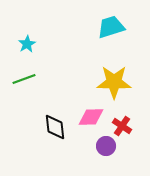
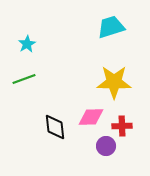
red cross: rotated 36 degrees counterclockwise
